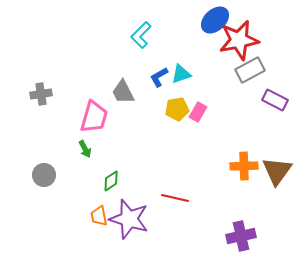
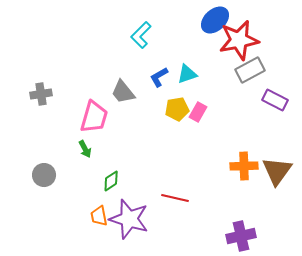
cyan triangle: moved 6 px right
gray trapezoid: rotated 12 degrees counterclockwise
